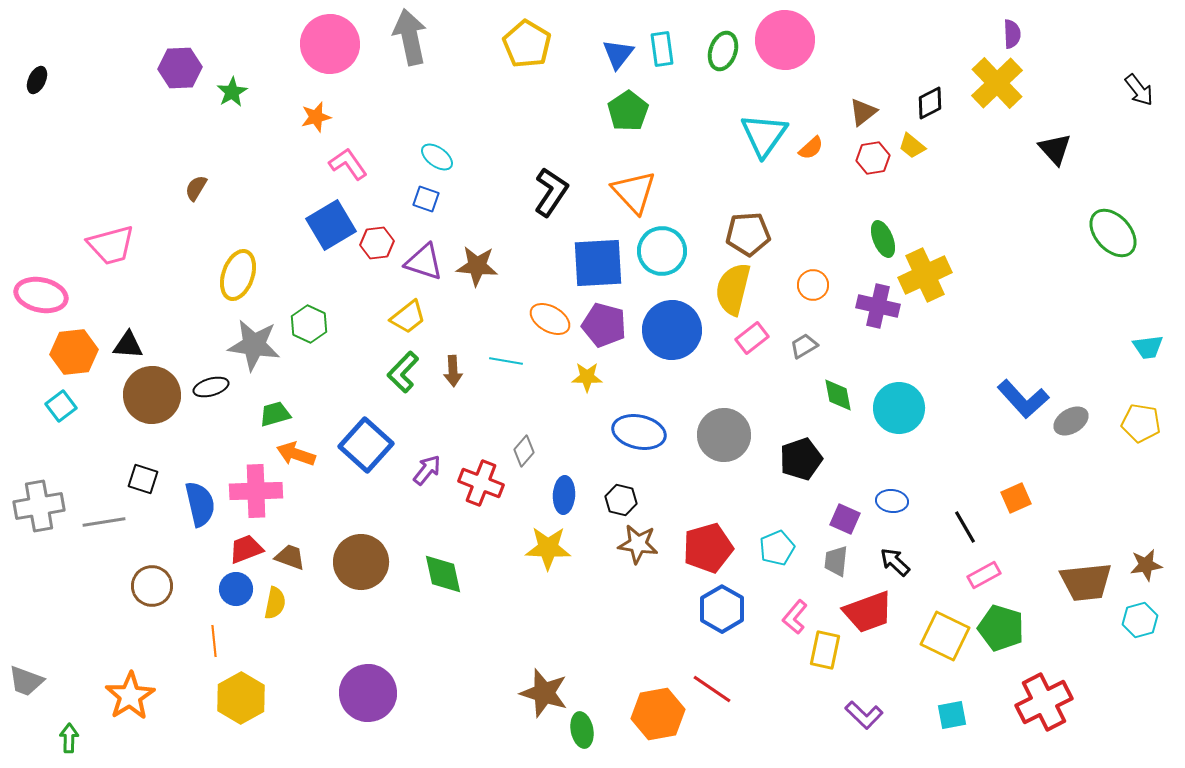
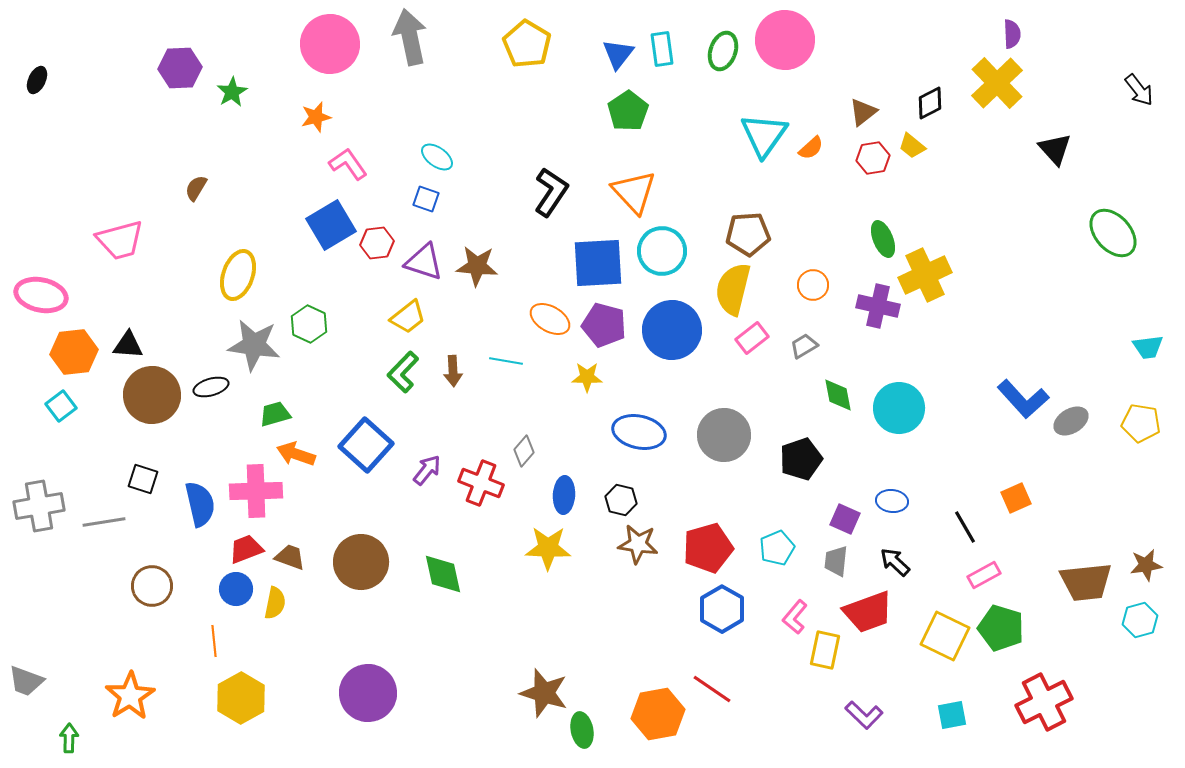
pink trapezoid at (111, 245): moved 9 px right, 5 px up
